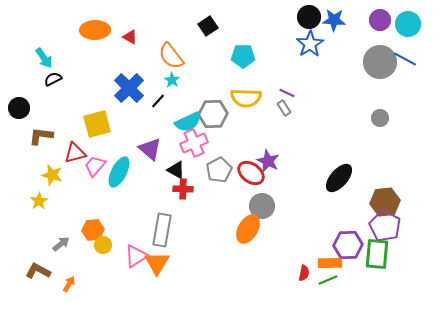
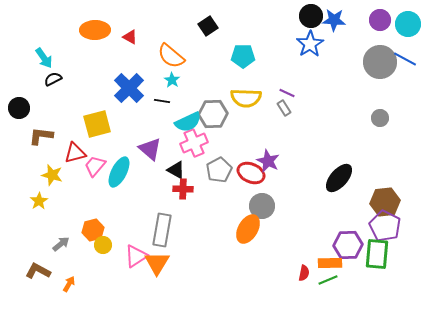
black circle at (309, 17): moved 2 px right, 1 px up
orange semicircle at (171, 56): rotated 12 degrees counterclockwise
black line at (158, 101): moved 4 px right; rotated 56 degrees clockwise
red ellipse at (251, 173): rotated 12 degrees counterclockwise
orange hexagon at (93, 230): rotated 10 degrees counterclockwise
